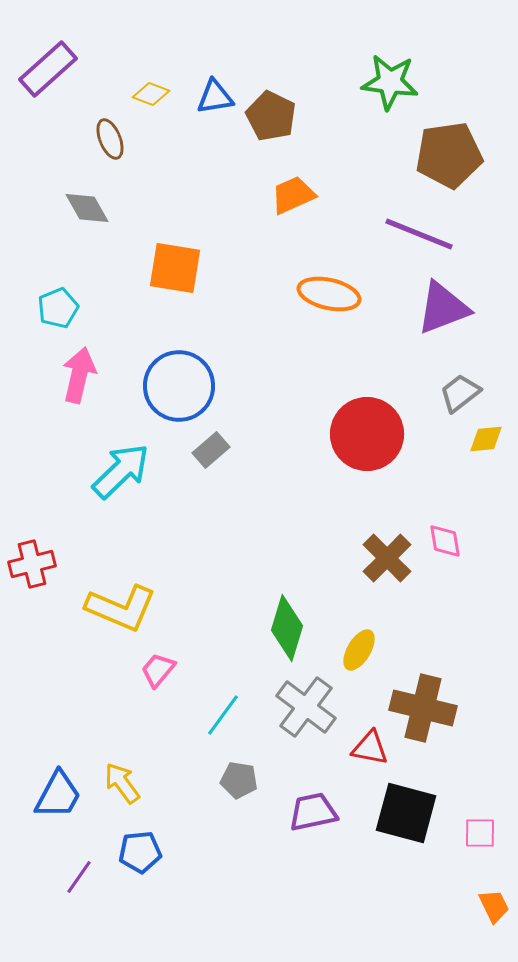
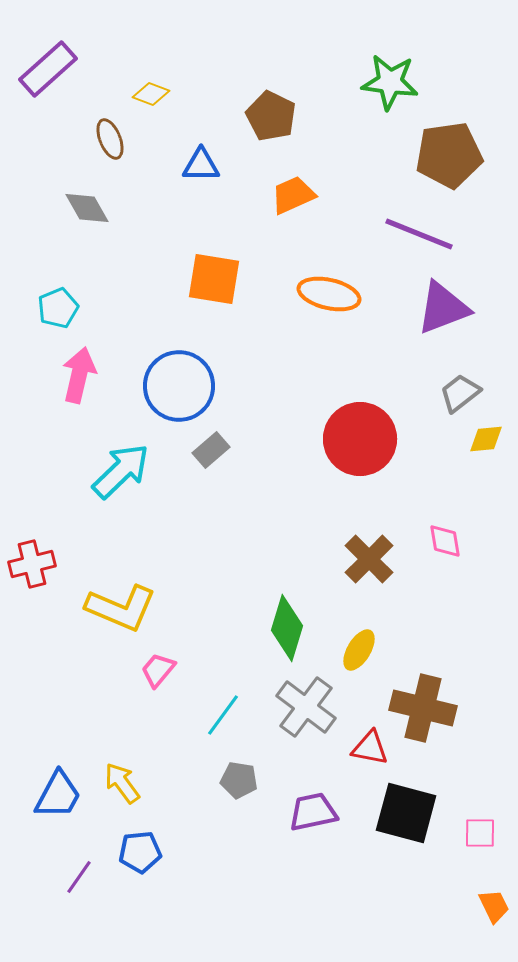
blue triangle at (215, 97): moved 14 px left, 68 px down; rotated 9 degrees clockwise
orange square at (175, 268): moved 39 px right, 11 px down
red circle at (367, 434): moved 7 px left, 5 px down
brown cross at (387, 558): moved 18 px left, 1 px down
